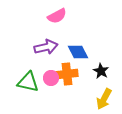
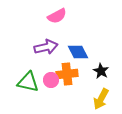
pink circle: moved 2 px down
yellow arrow: moved 3 px left
